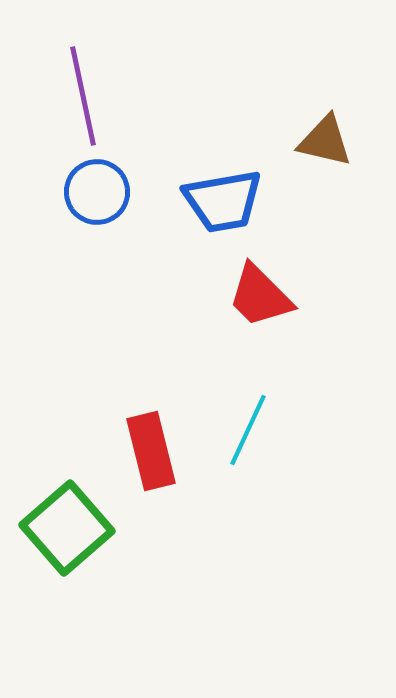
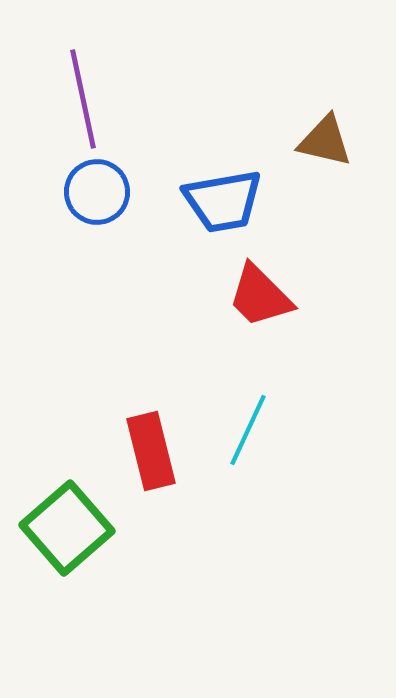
purple line: moved 3 px down
